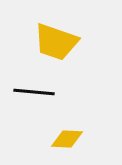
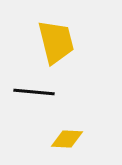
yellow trapezoid: rotated 123 degrees counterclockwise
